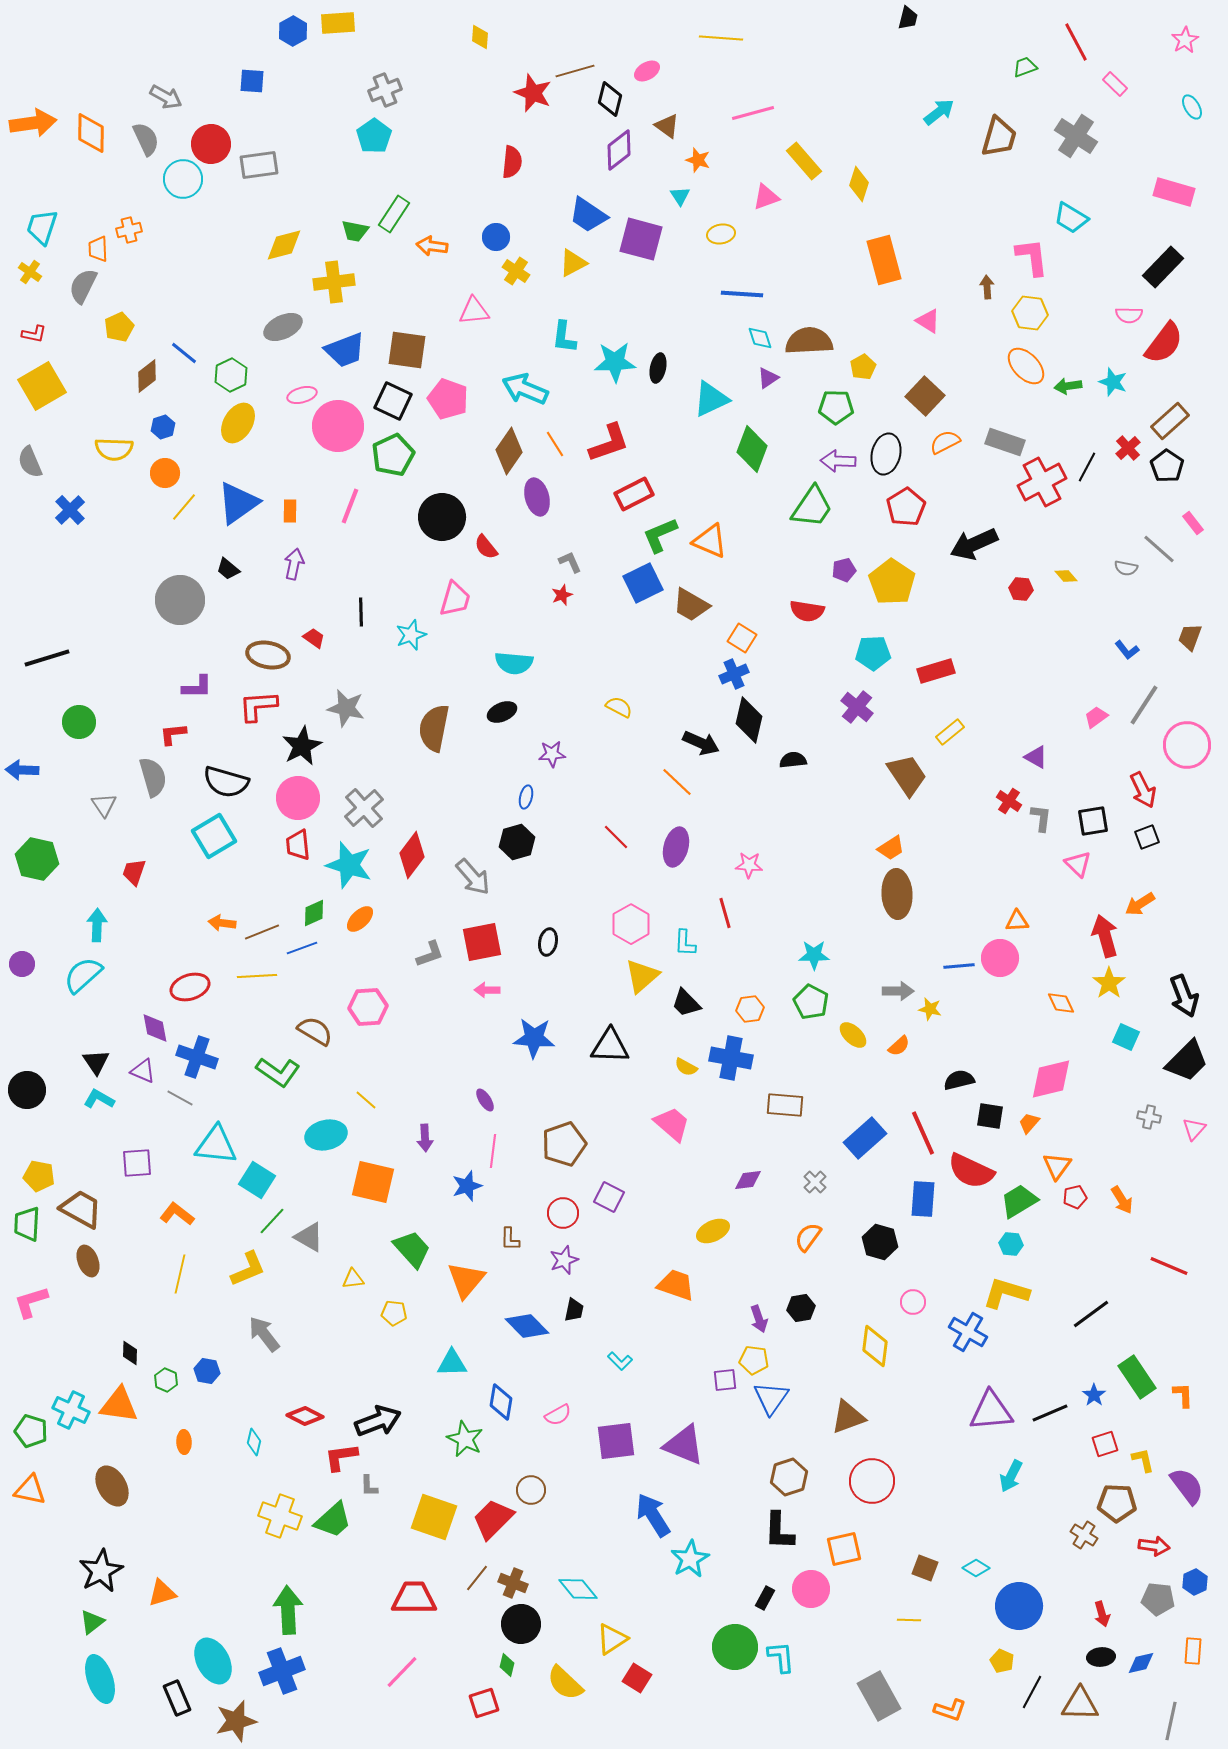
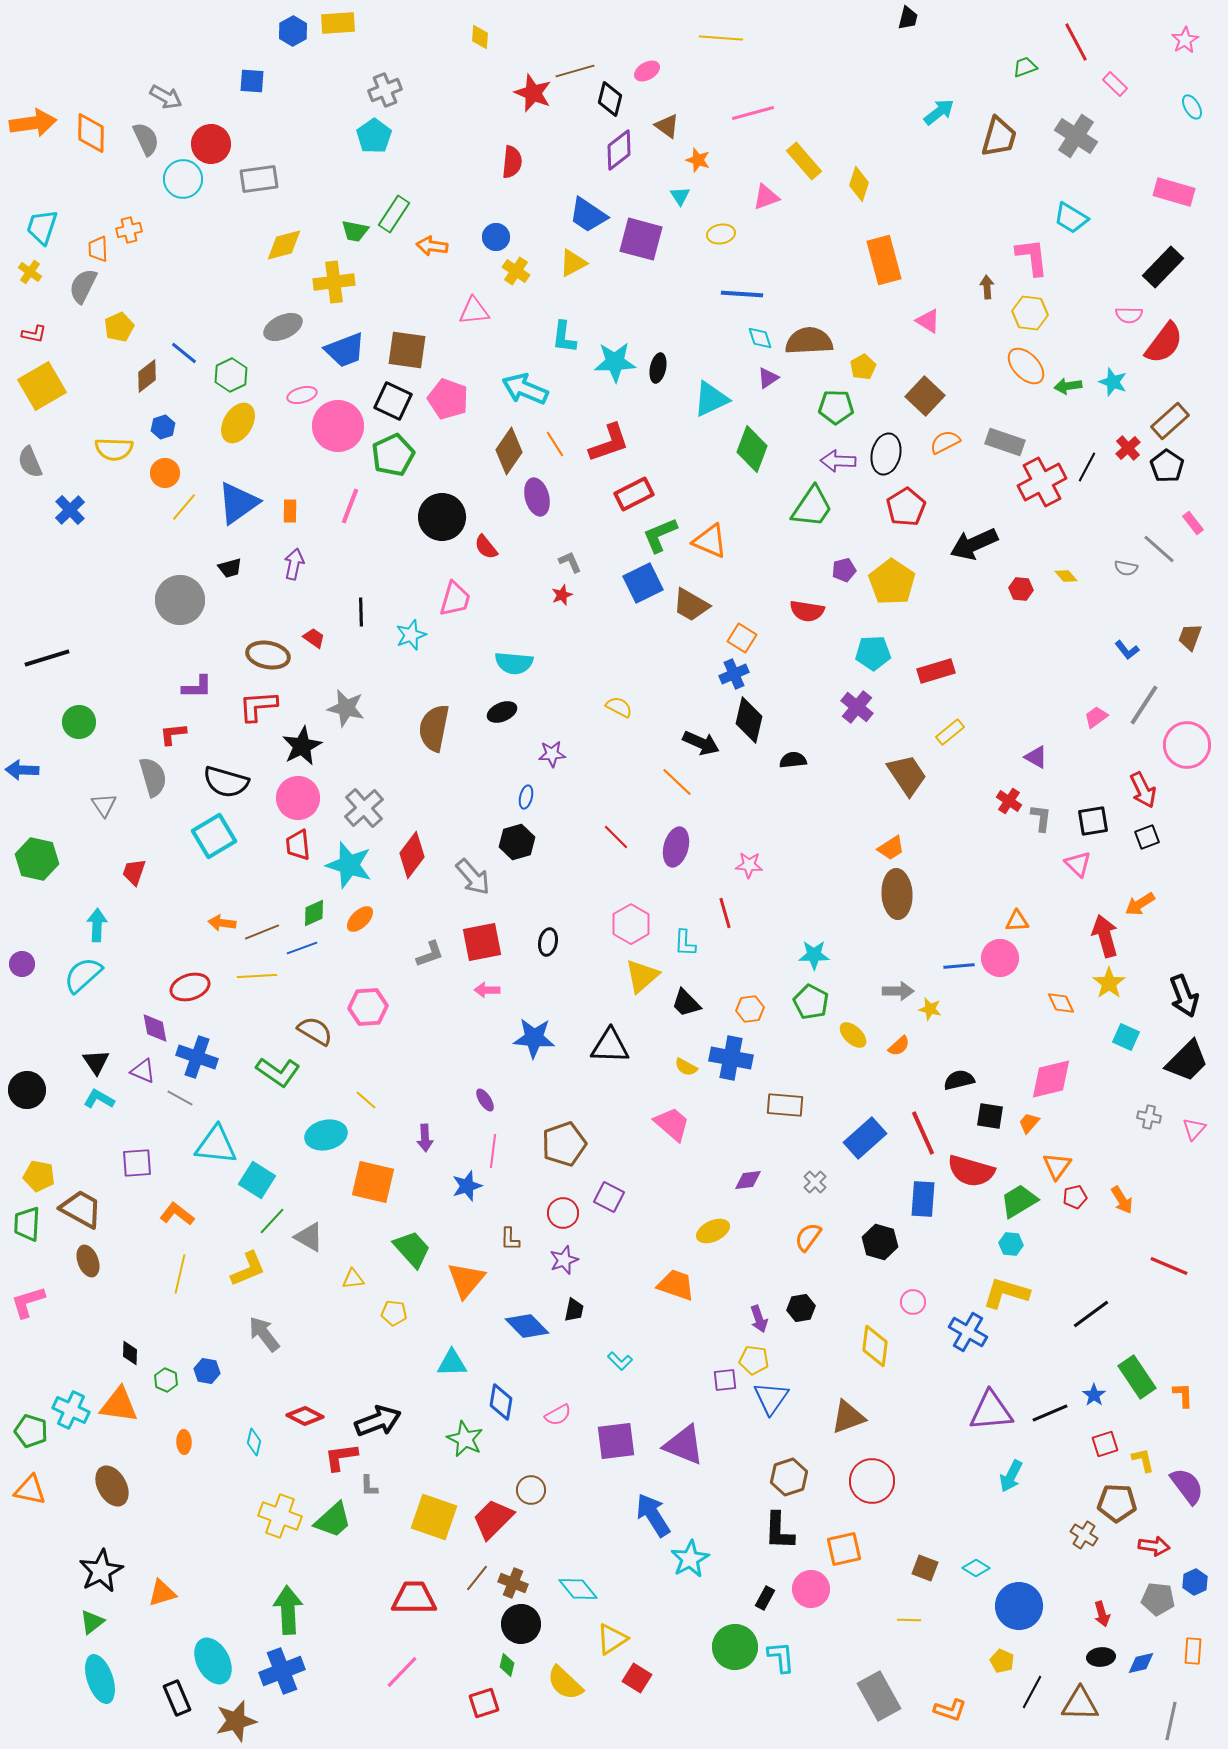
gray rectangle at (259, 165): moved 14 px down
black trapezoid at (228, 569): moved 2 px right, 1 px up; rotated 55 degrees counterclockwise
red semicircle at (971, 1171): rotated 9 degrees counterclockwise
pink L-shape at (31, 1302): moved 3 px left
